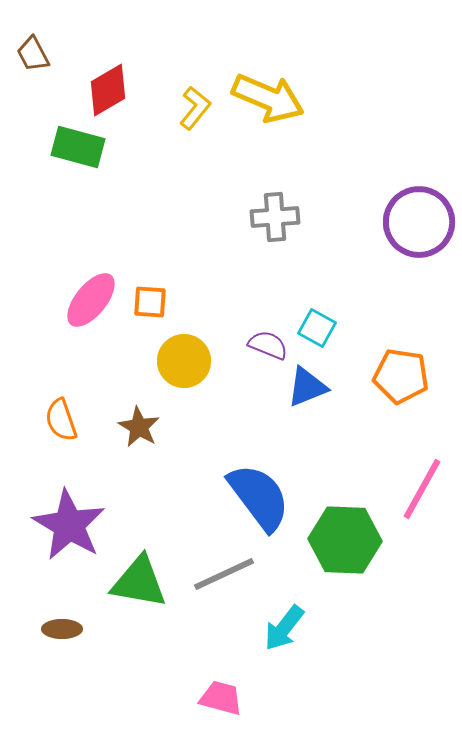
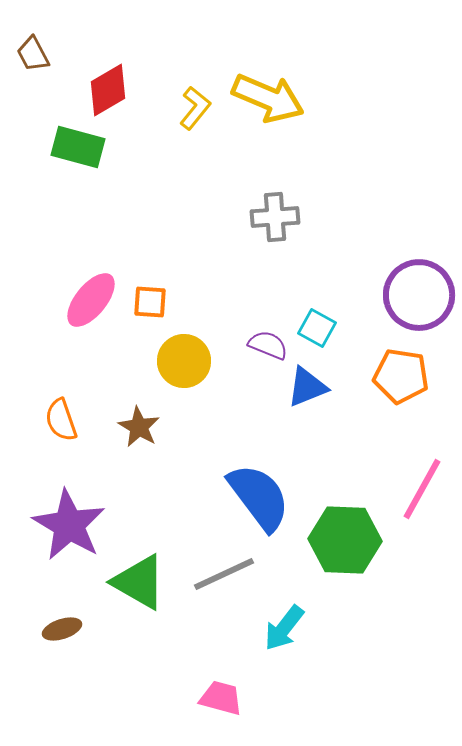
purple circle: moved 73 px down
green triangle: rotated 20 degrees clockwise
brown ellipse: rotated 18 degrees counterclockwise
